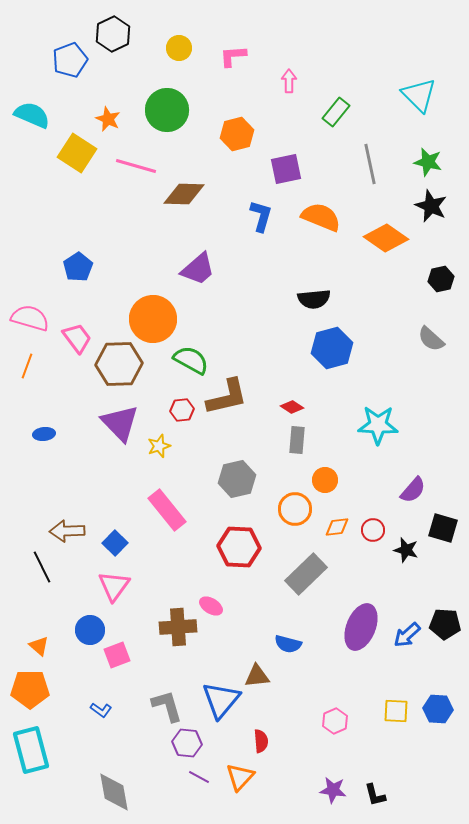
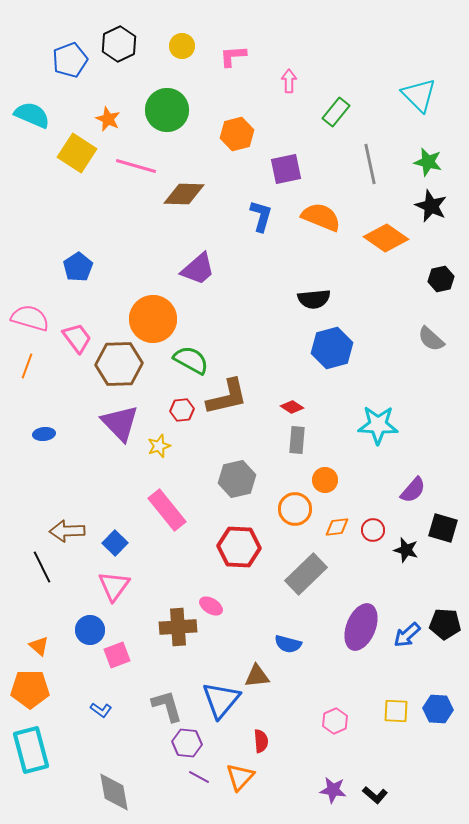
black hexagon at (113, 34): moved 6 px right, 10 px down
yellow circle at (179, 48): moved 3 px right, 2 px up
black L-shape at (375, 795): rotated 35 degrees counterclockwise
